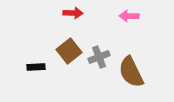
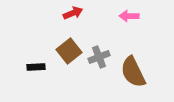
red arrow: rotated 24 degrees counterclockwise
brown semicircle: moved 2 px right
